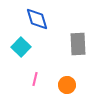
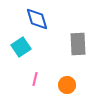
cyan square: rotated 12 degrees clockwise
